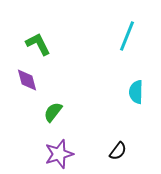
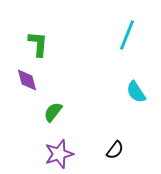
cyan line: moved 1 px up
green L-shape: rotated 32 degrees clockwise
cyan semicircle: rotated 35 degrees counterclockwise
black semicircle: moved 3 px left, 1 px up
